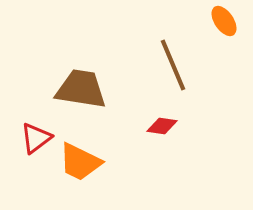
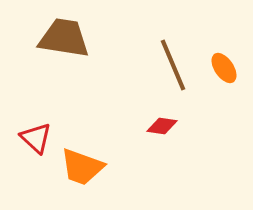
orange ellipse: moved 47 px down
brown trapezoid: moved 17 px left, 51 px up
red triangle: rotated 40 degrees counterclockwise
orange trapezoid: moved 2 px right, 5 px down; rotated 6 degrees counterclockwise
